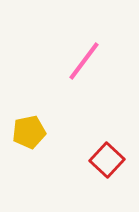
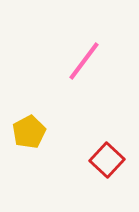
yellow pentagon: rotated 16 degrees counterclockwise
